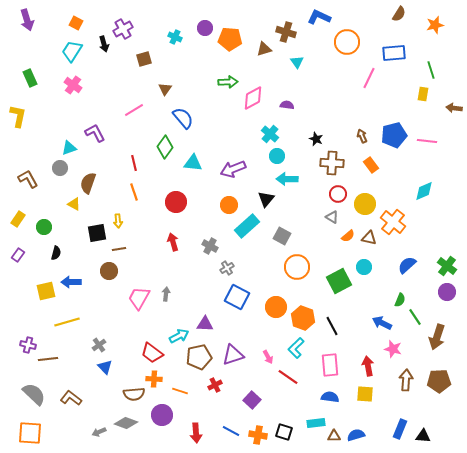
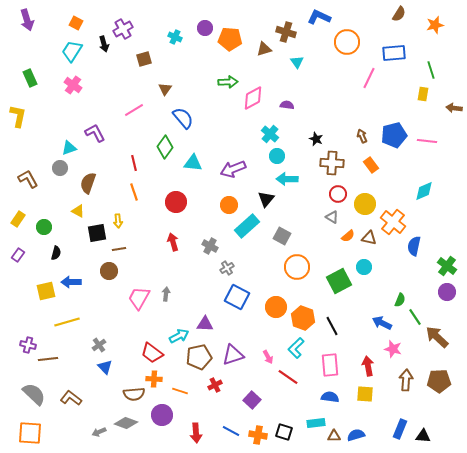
yellow triangle at (74, 204): moved 4 px right, 7 px down
blue semicircle at (407, 265): moved 7 px right, 19 px up; rotated 36 degrees counterclockwise
brown arrow at (437, 337): rotated 115 degrees clockwise
